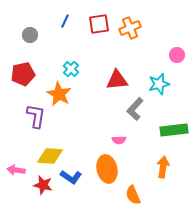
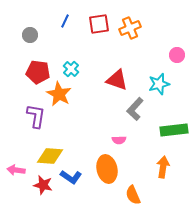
red pentagon: moved 15 px right, 2 px up; rotated 20 degrees clockwise
red triangle: rotated 25 degrees clockwise
